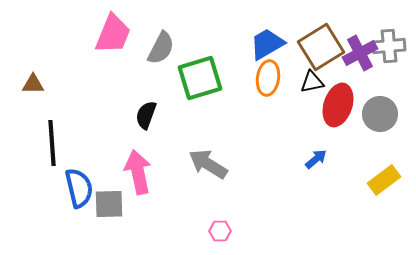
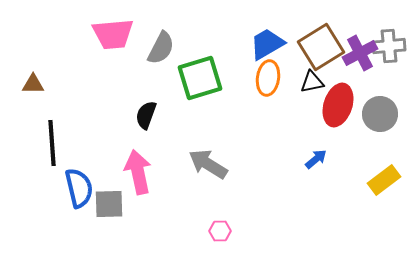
pink trapezoid: rotated 63 degrees clockwise
